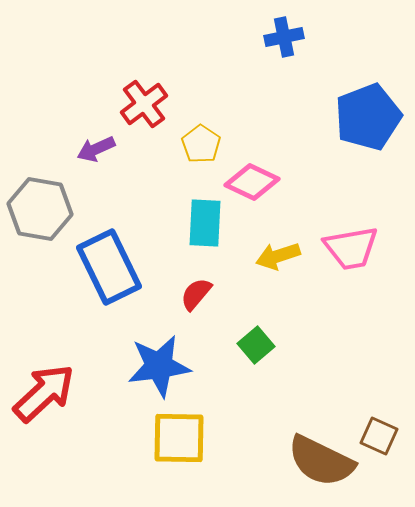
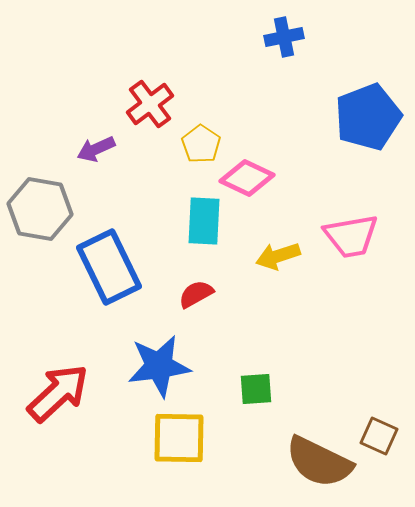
red cross: moved 6 px right
pink diamond: moved 5 px left, 4 px up
cyan rectangle: moved 1 px left, 2 px up
pink trapezoid: moved 12 px up
red semicircle: rotated 21 degrees clockwise
green square: moved 44 px down; rotated 36 degrees clockwise
red arrow: moved 14 px right
brown semicircle: moved 2 px left, 1 px down
